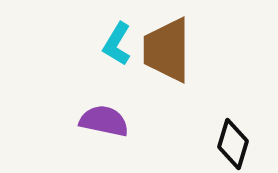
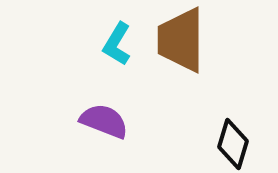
brown trapezoid: moved 14 px right, 10 px up
purple semicircle: rotated 9 degrees clockwise
